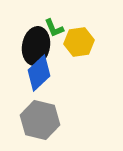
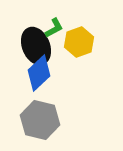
green L-shape: rotated 95 degrees counterclockwise
yellow hexagon: rotated 12 degrees counterclockwise
black ellipse: rotated 33 degrees counterclockwise
